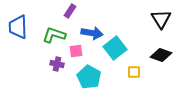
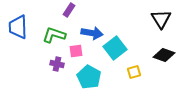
purple rectangle: moved 1 px left, 1 px up
black diamond: moved 3 px right
yellow square: rotated 16 degrees counterclockwise
